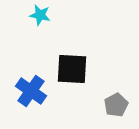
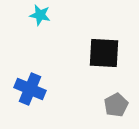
black square: moved 32 px right, 16 px up
blue cross: moved 1 px left, 2 px up; rotated 12 degrees counterclockwise
